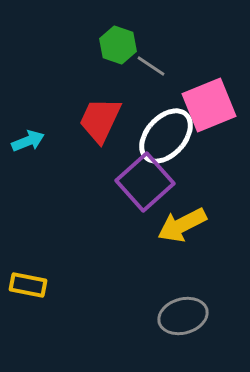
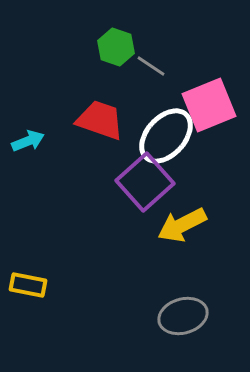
green hexagon: moved 2 px left, 2 px down
red trapezoid: rotated 84 degrees clockwise
